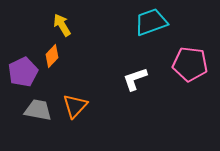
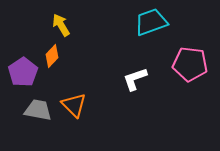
yellow arrow: moved 1 px left
purple pentagon: rotated 8 degrees counterclockwise
orange triangle: moved 1 px left, 1 px up; rotated 28 degrees counterclockwise
